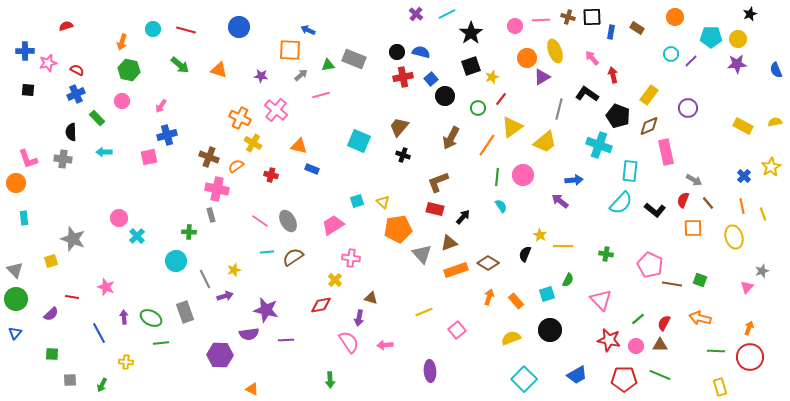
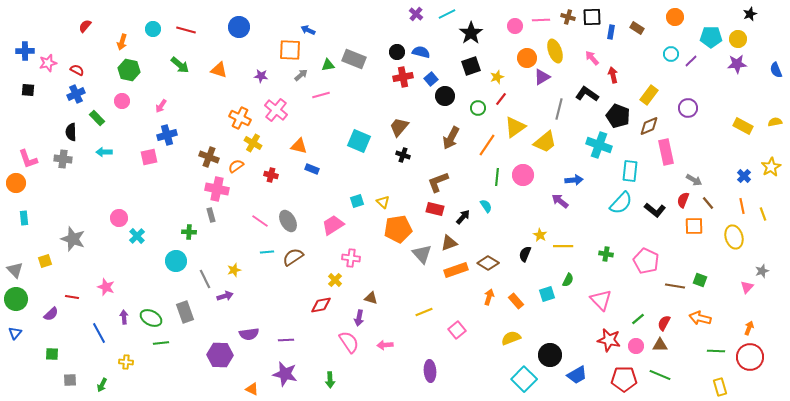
red semicircle at (66, 26): moved 19 px right; rotated 32 degrees counterclockwise
yellow star at (492, 77): moved 5 px right
yellow triangle at (512, 127): moved 3 px right
cyan semicircle at (501, 206): moved 15 px left
orange square at (693, 228): moved 1 px right, 2 px up
yellow square at (51, 261): moved 6 px left
pink pentagon at (650, 265): moved 4 px left, 4 px up
brown line at (672, 284): moved 3 px right, 2 px down
purple star at (266, 310): moved 19 px right, 64 px down
black circle at (550, 330): moved 25 px down
